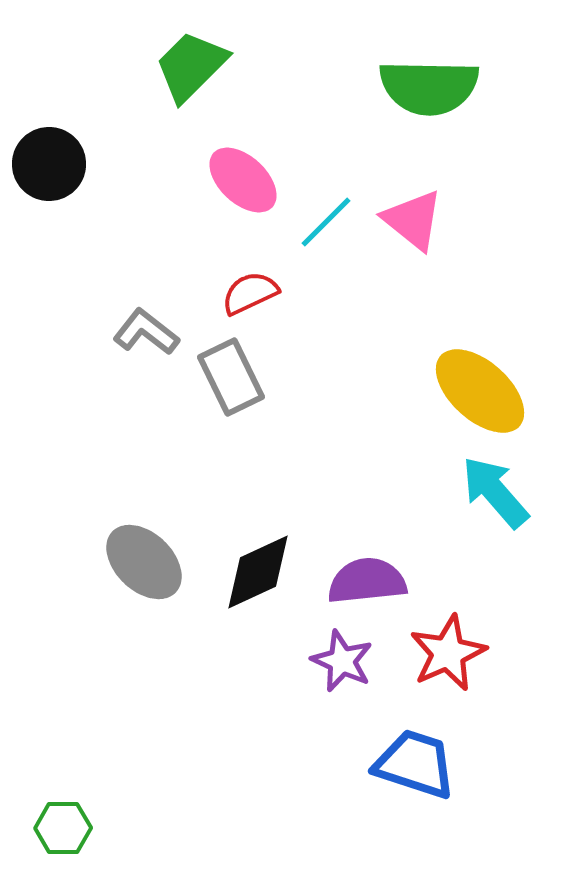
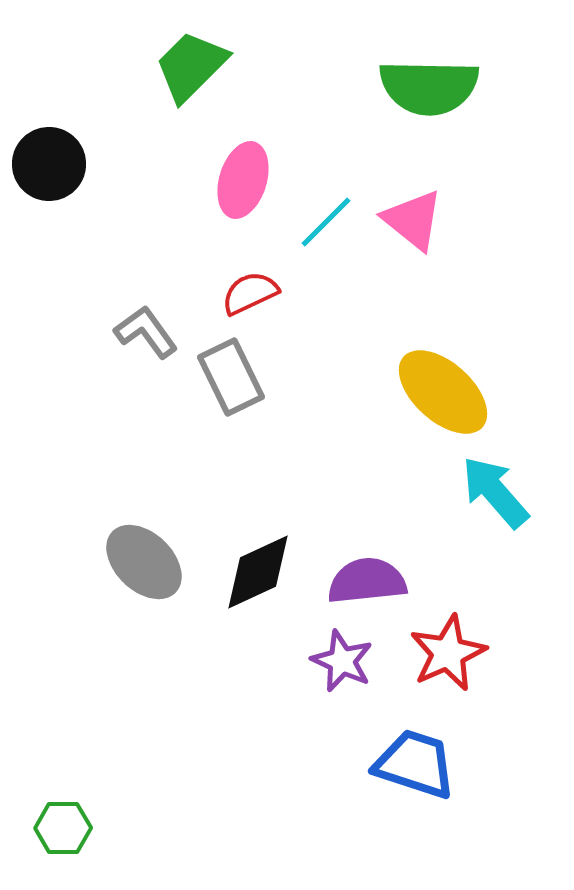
pink ellipse: rotated 64 degrees clockwise
gray L-shape: rotated 16 degrees clockwise
yellow ellipse: moved 37 px left, 1 px down
